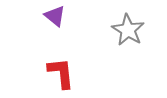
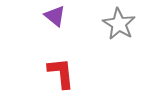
gray star: moved 9 px left, 6 px up
